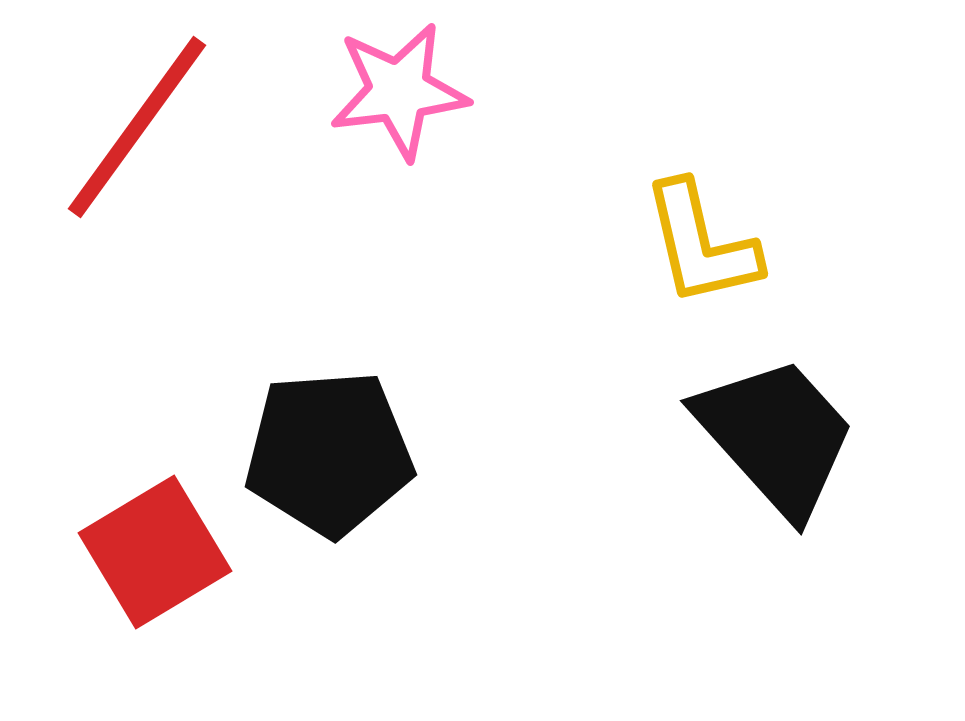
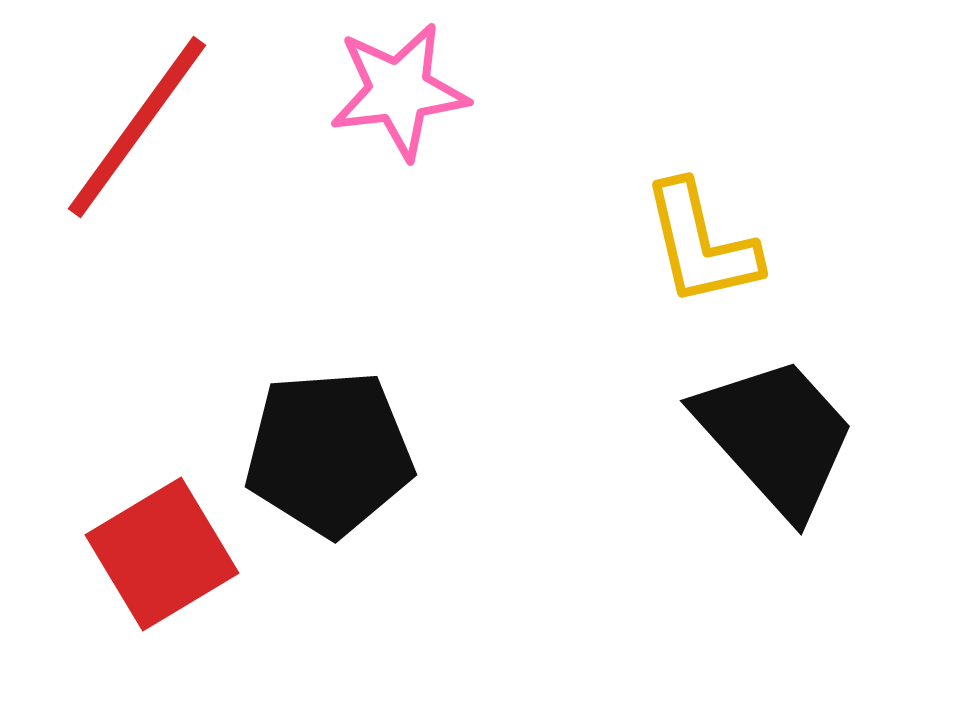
red square: moved 7 px right, 2 px down
